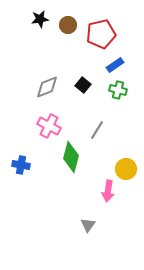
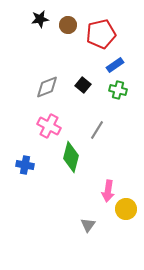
blue cross: moved 4 px right
yellow circle: moved 40 px down
